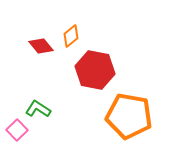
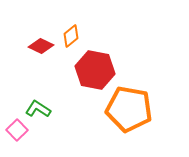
red diamond: rotated 25 degrees counterclockwise
orange pentagon: moved 7 px up
